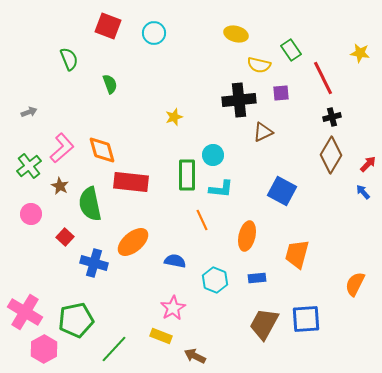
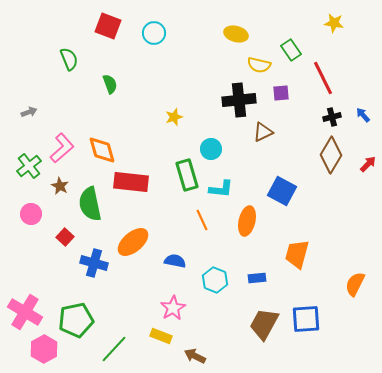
yellow star at (360, 53): moved 26 px left, 30 px up
cyan circle at (213, 155): moved 2 px left, 6 px up
green rectangle at (187, 175): rotated 16 degrees counterclockwise
blue arrow at (363, 192): moved 77 px up
orange ellipse at (247, 236): moved 15 px up
